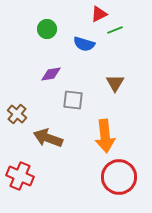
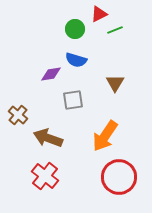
green circle: moved 28 px right
blue semicircle: moved 8 px left, 16 px down
gray square: rotated 15 degrees counterclockwise
brown cross: moved 1 px right, 1 px down
orange arrow: rotated 40 degrees clockwise
red cross: moved 25 px right; rotated 16 degrees clockwise
